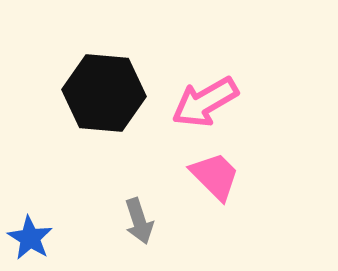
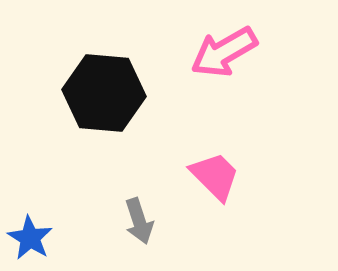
pink arrow: moved 19 px right, 50 px up
